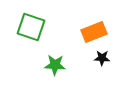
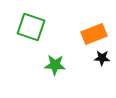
orange rectangle: moved 2 px down
